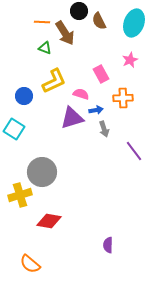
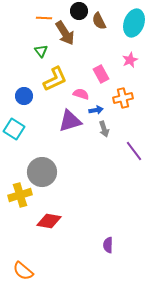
orange line: moved 2 px right, 4 px up
green triangle: moved 4 px left, 3 px down; rotated 32 degrees clockwise
yellow L-shape: moved 1 px right, 2 px up
orange cross: rotated 12 degrees counterclockwise
purple triangle: moved 2 px left, 3 px down
orange semicircle: moved 7 px left, 7 px down
